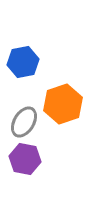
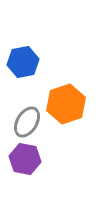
orange hexagon: moved 3 px right
gray ellipse: moved 3 px right
